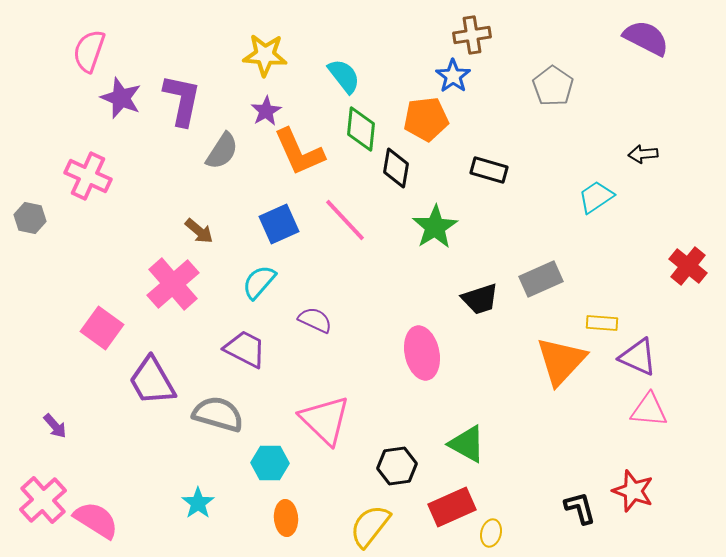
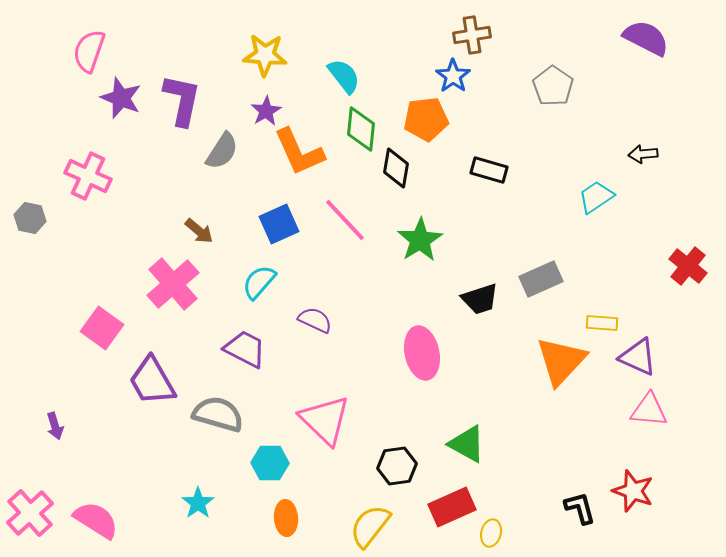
green star at (435, 227): moved 15 px left, 13 px down
purple arrow at (55, 426): rotated 24 degrees clockwise
pink cross at (43, 500): moved 13 px left, 13 px down
